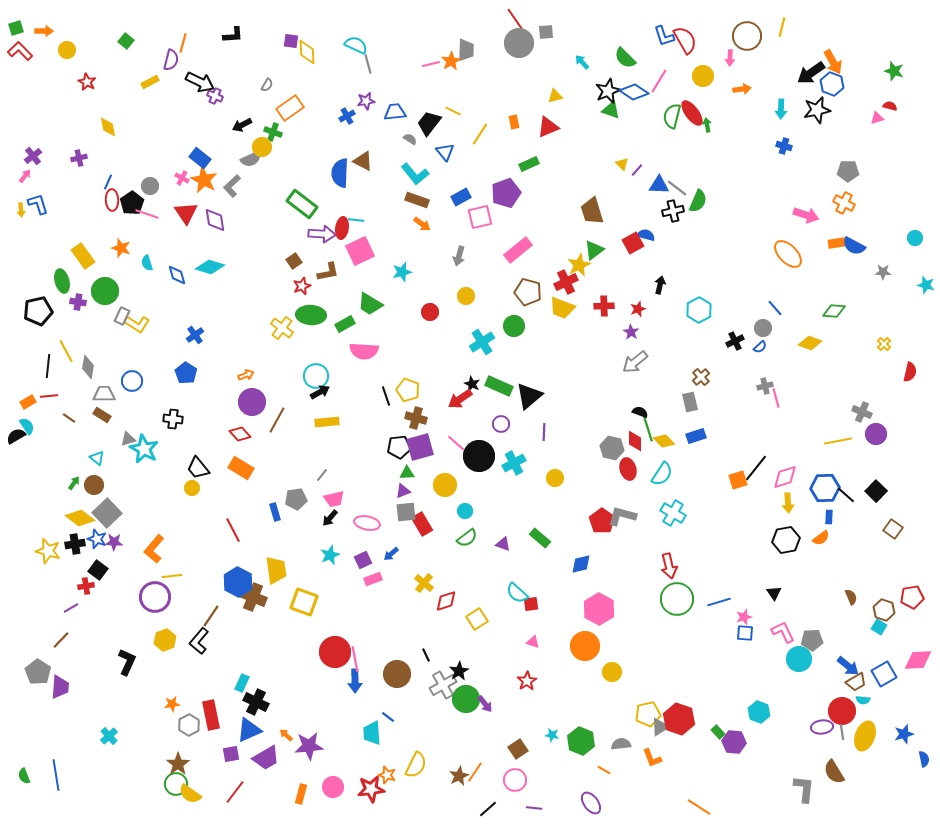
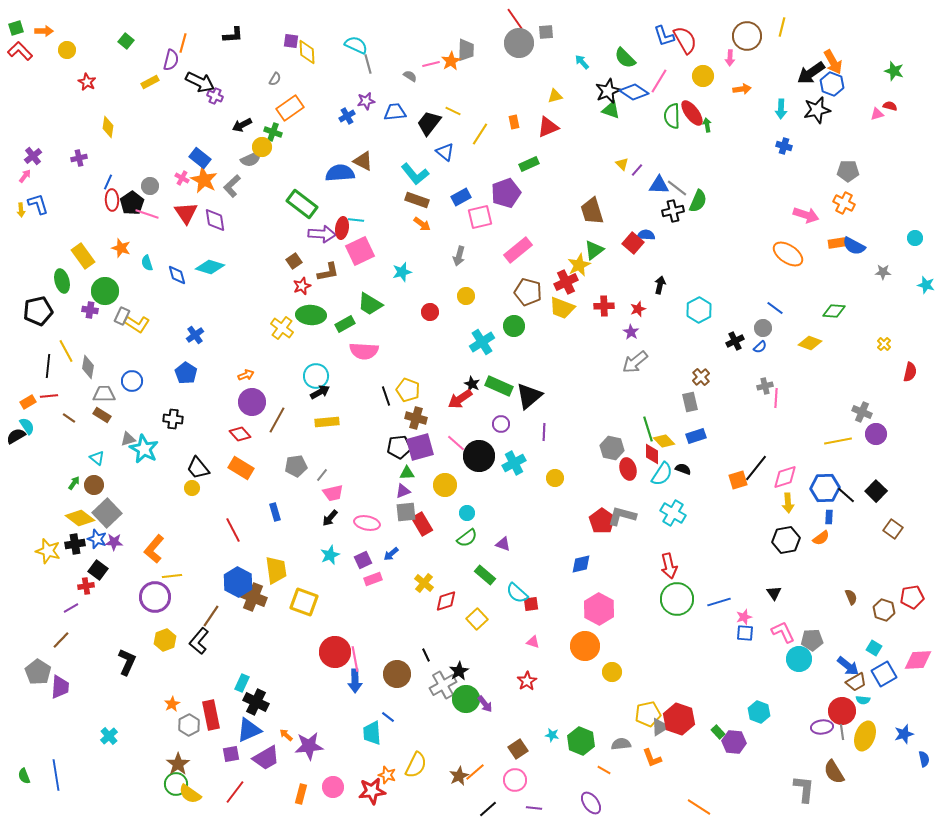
gray semicircle at (267, 85): moved 8 px right, 6 px up
green semicircle at (672, 116): rotated 15 degrees counterclockwise
pink triangle at (877, 118): moved 4 px up
yellow diamond at (108, 127): rotated 20 degrees clockwise
gray semicircle at (410, 139): moved 63 px up
blue triangle at (445, 152): rotated 12 degrees counterclockwise
blue semicircle at (340, 173): rotated 84 degrees clockwise
blue semicircle at (646, 235): rotated 12 degrees counterclockwise
red square at (633, 243): rotated 20 degrees counterclockwise
orange ellipse at (788, 254): rotated 12 degrees counterclockwise
purple cross at (78, 302): moved 12 px right, 8 px down
blue line at (775, 308): rotated 12 degrees counterclockwise
pink line at (776, 398): rotated 18 degrees clockwise
black semicircle at (640, 412): moved 43 px right, 57 px down
red diamond at (635, 441): moved 17 px right, 13 px down
gray pentagon at (296, 499): moved 33 px up
pink trapezoid at (334, 499): moved 1 px left, 6 px up
cyan circle at (465, 511): moved 2 px right, 2 px down
green rectangle at (540, 538): moved 55 px left, 37 px down
yellow square at (477, 619): rotated 10 degrees counterclockwise
cyan square at (879, 627): moved 5 px left, 21 px down
orange star at (172, 704): rotated 21 degrees counterclockwise
orange line at (475, 772): rotated 15 degrees clockwise
red star at (371, 789): moved 1 px right, 2 px down
